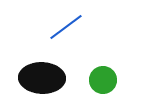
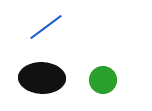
blue line: moved 20 px left
